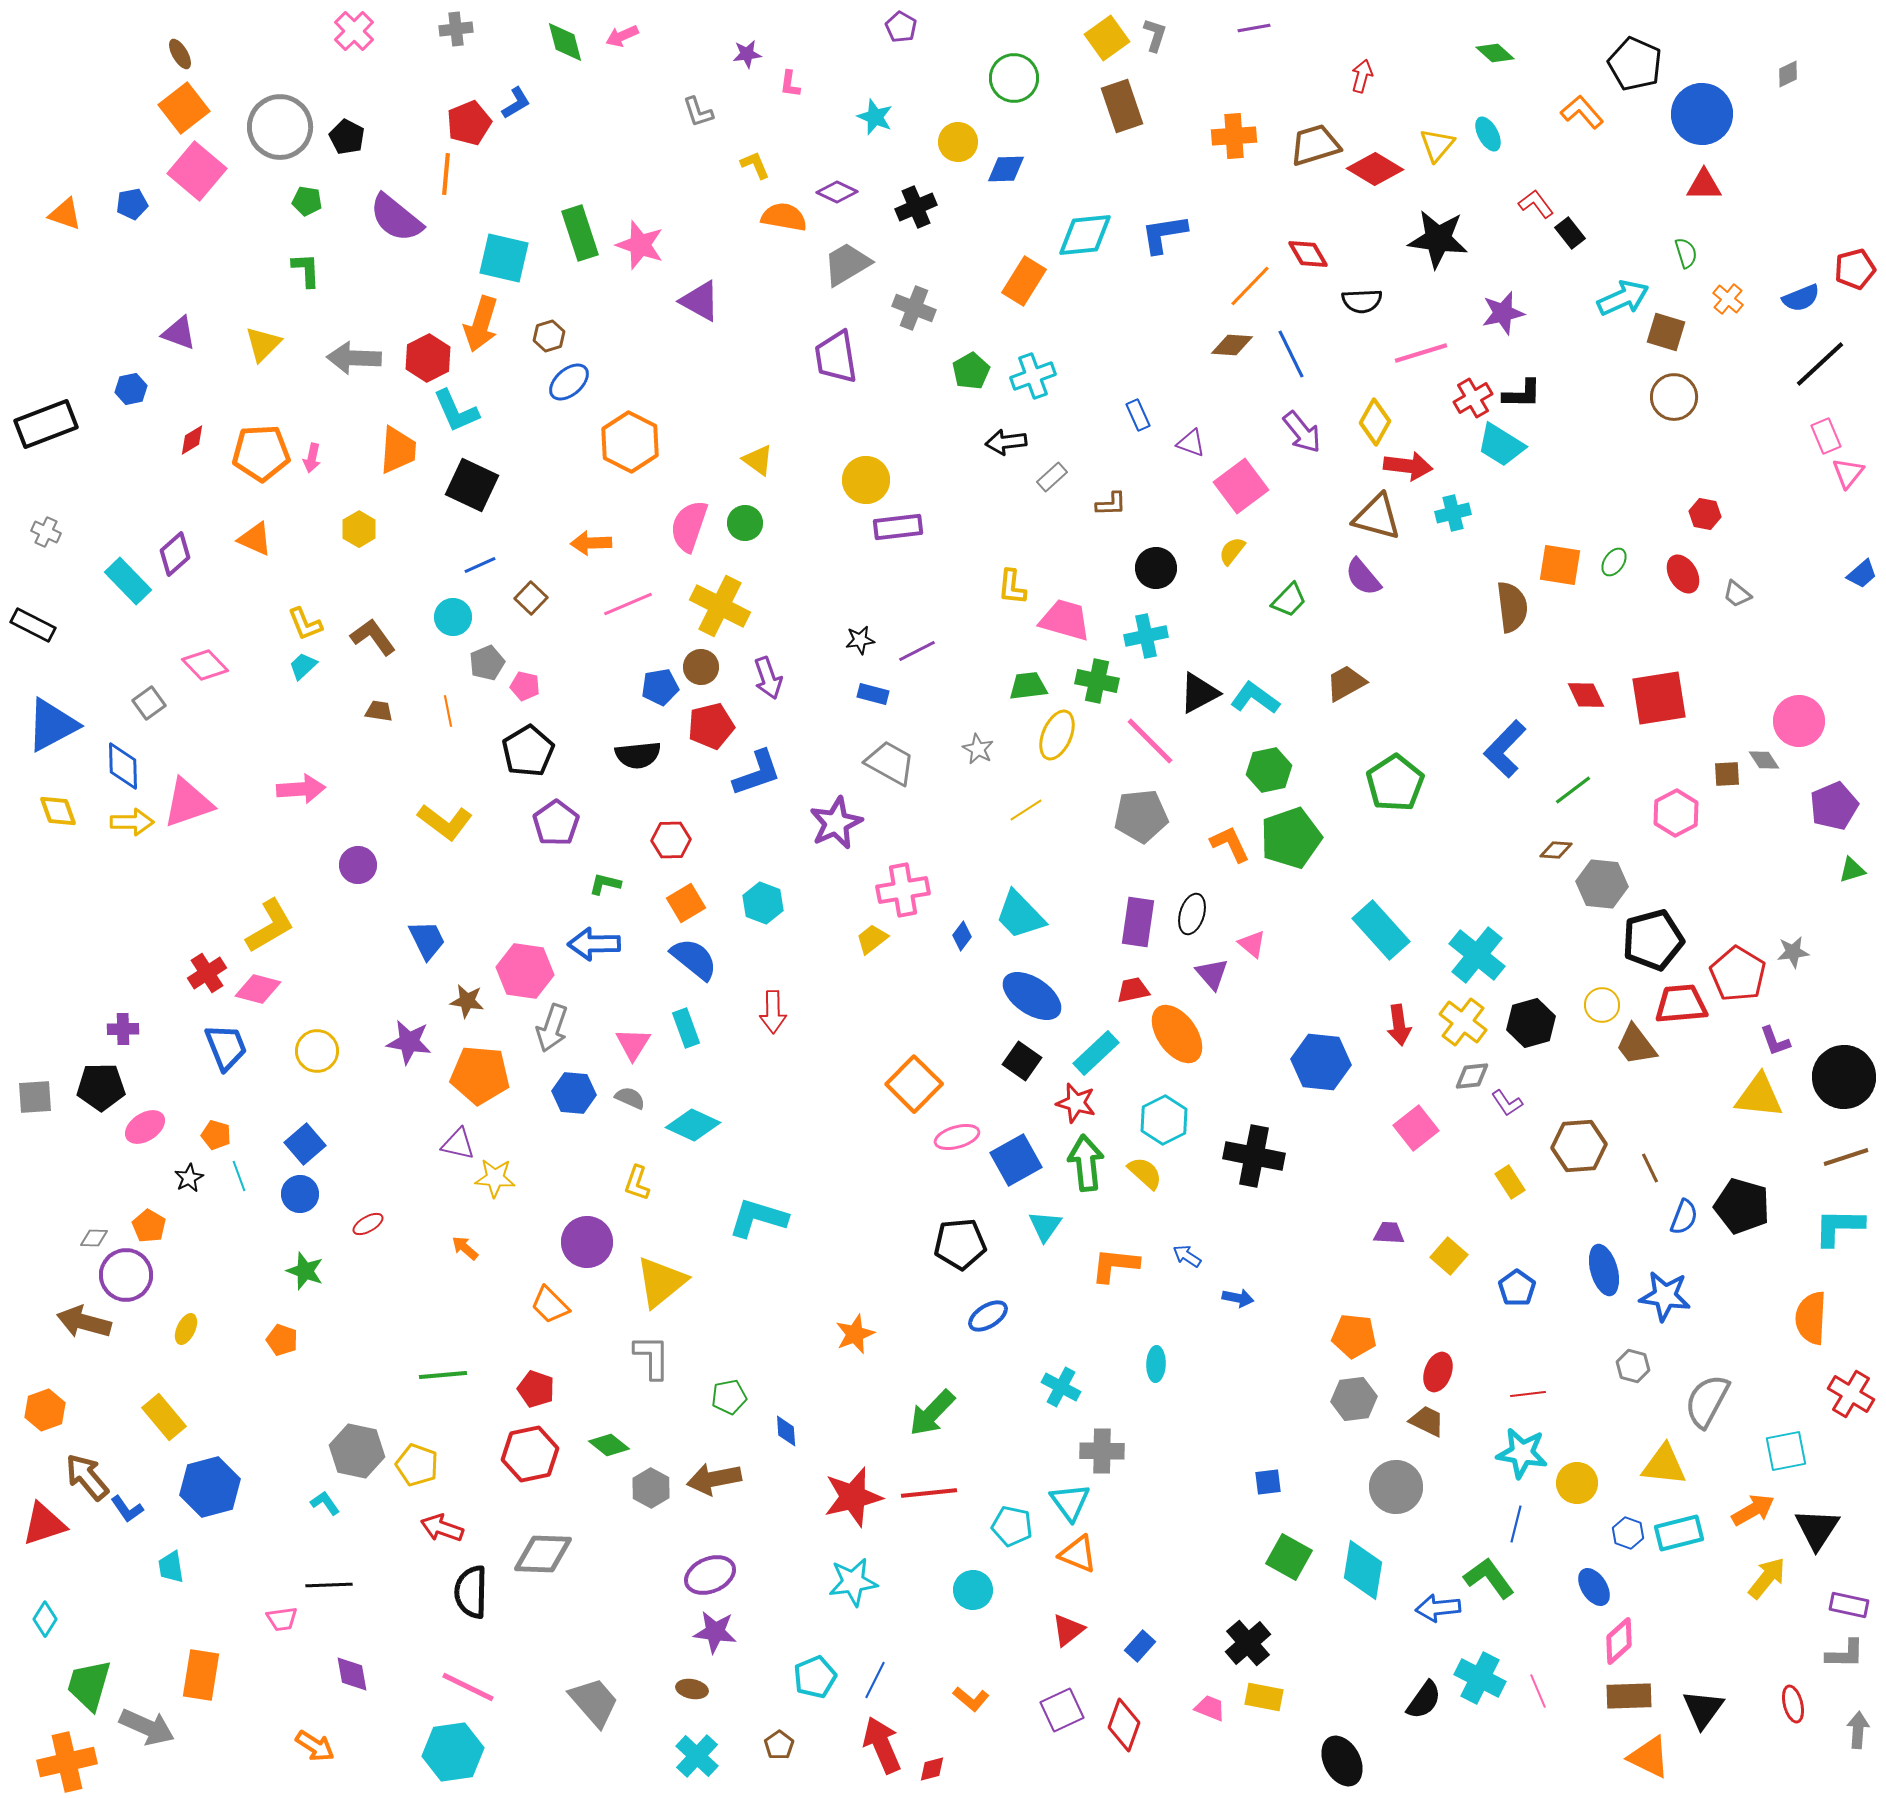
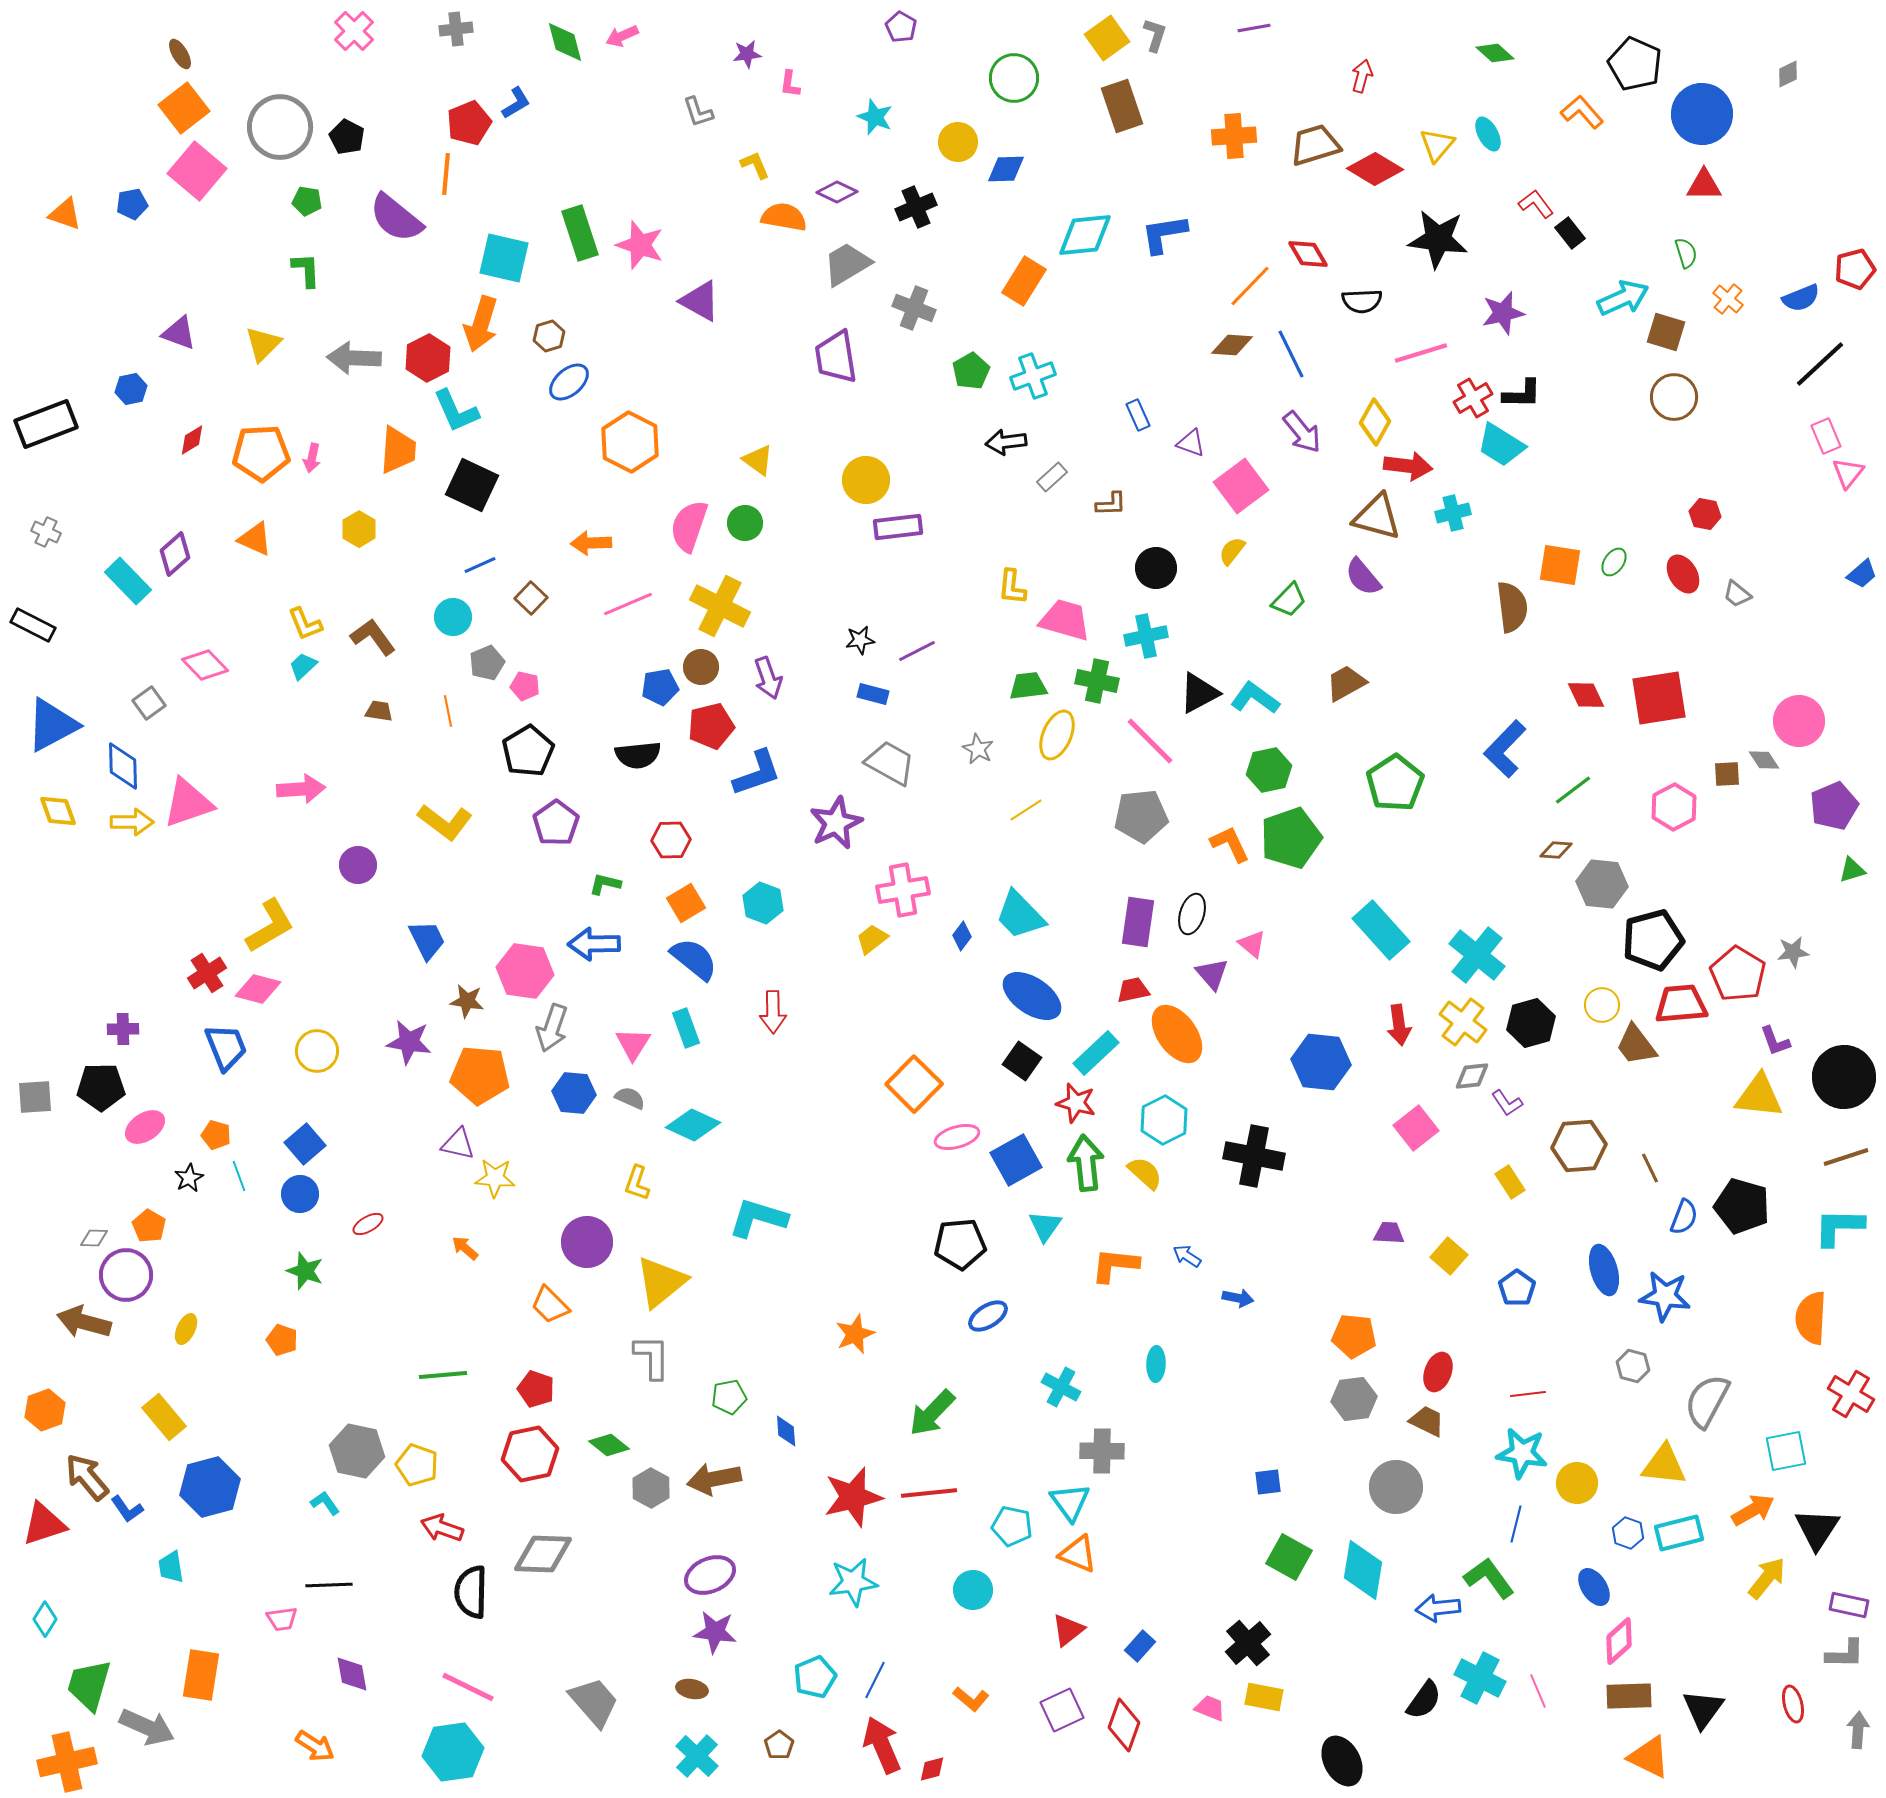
pink hexagon at (1676, 813): moved 2 px left, 6 px up
